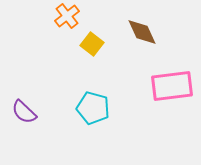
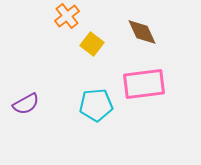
pink rectangle: moved 28 px left, 2 px up
cyan pentagon: moved 3 px right, 3 px up; rotated 20 degrees counterclockwise
purple semicircle: moved 2 px right, 8 px up; rotated 72 degrees counterclockwise
